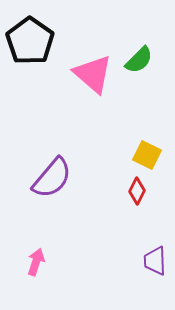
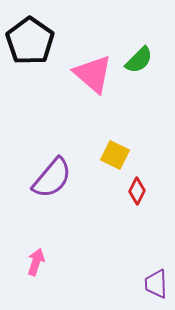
yellow square: moved 32 px left
purple trapezoid: moved 1 px right, 23 px down
